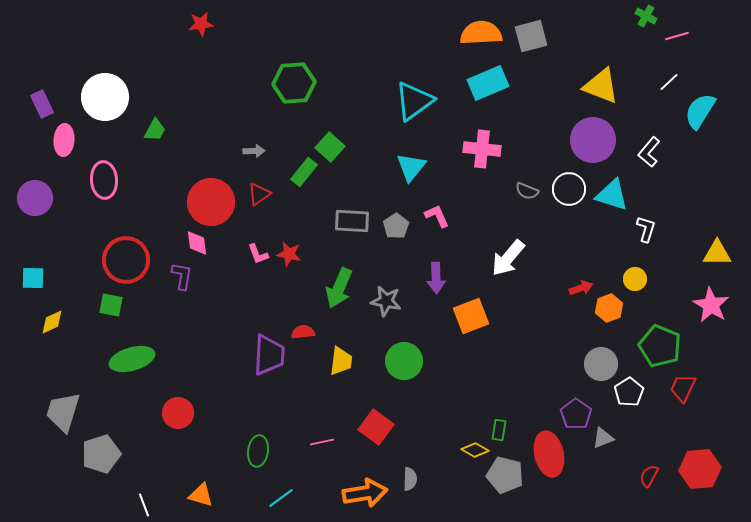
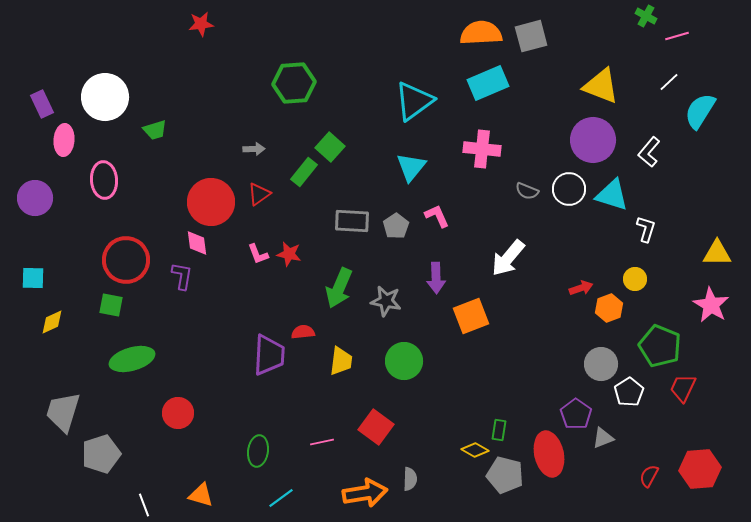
green trapezoid at (155, 130): rotated 45 degrees clockwise
gray arrow at (254, 151): moved 2 px up
